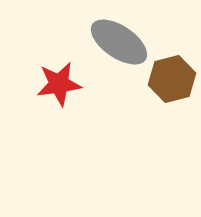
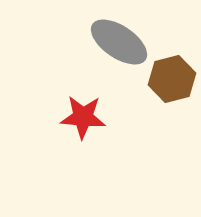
red star: moved 24 px right, 33 px down; rotated 12 degrees clockwise
